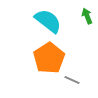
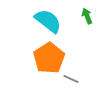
gray line: moved 1 px left, 1 px up
